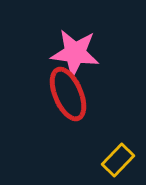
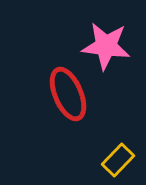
pink star: moved 31 px right, 7 px up
